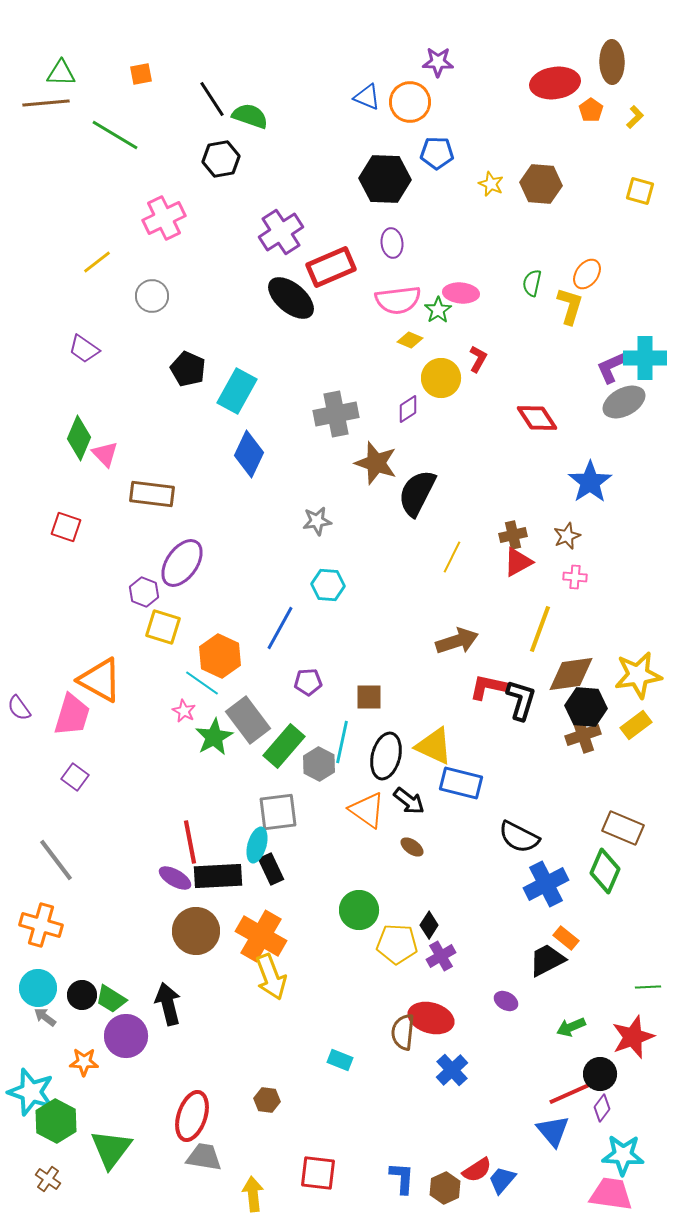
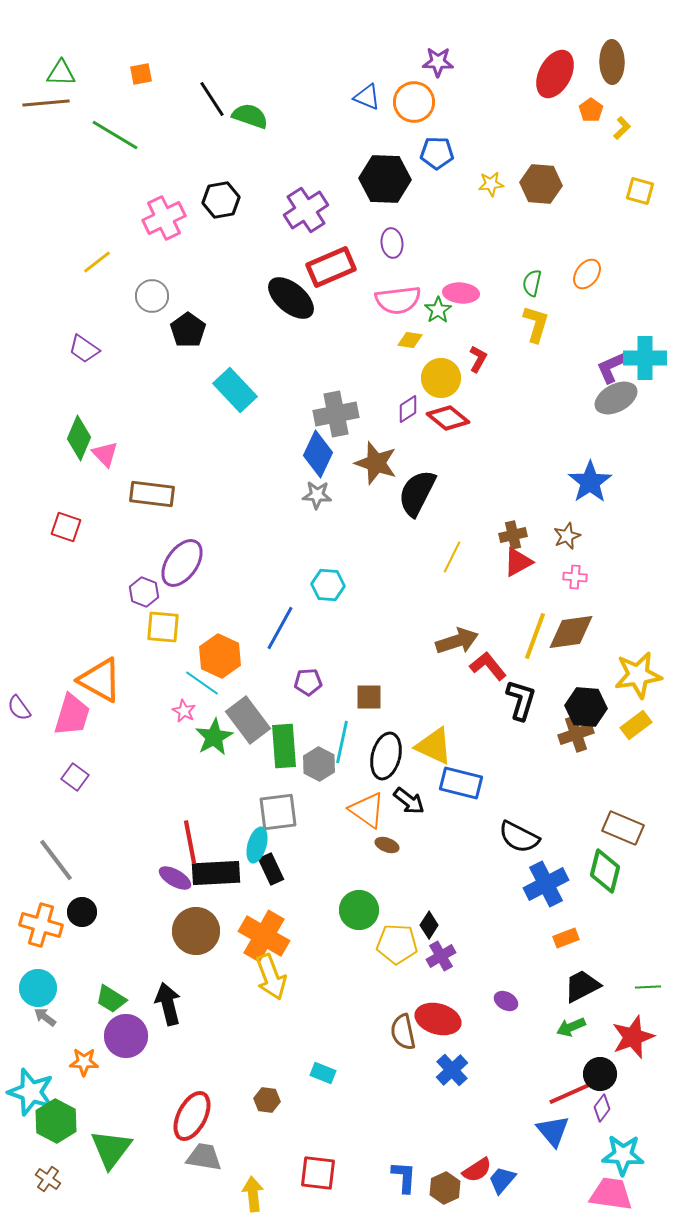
red ellipse at (555, 83): moved 9 px up; rotated 54 degrees counterclockwise
orange circle at (410, 102): moved 4 px right
yellow L-shape at (635, 117): moved 13 px left, 11 px down
black hexagon at (221, 159): moved 41 px down
yellow star at (491, 184): rotated 30 degrees counterclockwise
purple cross at (281, 232): moved 25 px right, 22 px up
yellow L-shape at (570, 306): moved 34 px left, 18 px down
yellow diamond at (410, 340): rotated 15 degrees counterclockwise
black pentagon at (188, 369): moved 39 px up; rotated 12 degrees clockwise
cyan rectangle at (237, 391): moved 2 px left, 1 px up; rotated 72 degrees counterclockwise
gray ellipse at (624, 402): moved 8 px left, 4 px up
red diamond at (537, 418): moved 89 px left; rotated 18 degrees counterclockwise
blue diamond at (249, 454): moved 69 px right
gray star at (317, 521): moved 26 px up; rotated 12 degrees clockwise
yellow square at (163, 627): rotated 12 degrees counterclockwise
yellow line at (540, 629): moved 5 px left, 7 px down
brown diamond at (571, 674): moved 42 px up
red L-shape at (488, 687): moved 21 px up; rotated 39 degrees clockwise
brown cross at (583, 735): moved 7 px left, 1 px up
green rectangle at (284, 746): rotated 45 degrees counterclockwise
brown ellipse at (412, 847): moved 25 px left, 2 px up; rotated 15 degrees counterclockwise
green diamond at (605, 871): rotated 9 degrees counterclockwise
black rectangle at (218, 876): moved 2 px left, 3 px up
orange cross at (261, 936): moved 3 px right
orange rectangle at (566, 938): rotated 60 degrees counterclockwise
black trapezoid at (547, 960): moved 35 px right, 26 px down
black circle at (82, 995): moved 83 px up
red ellipse at (431, 1018): moved 7 px right, 1 px down
brown semicircle at (403, 1032): rotated 18 degrees counterclockwise
cyan rectangle at (340, 1060): moved 17 px left, 13 px down
red ellipse at (192, 1116): rotated 9 degrees clockwise
blue L-shape at (402, 1178): moved 2 px right, 1 px up
